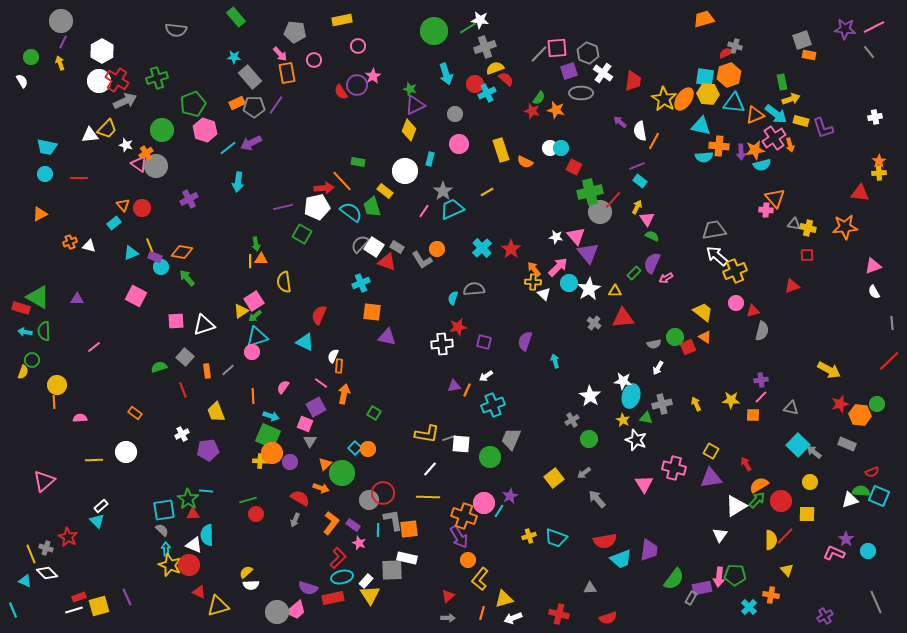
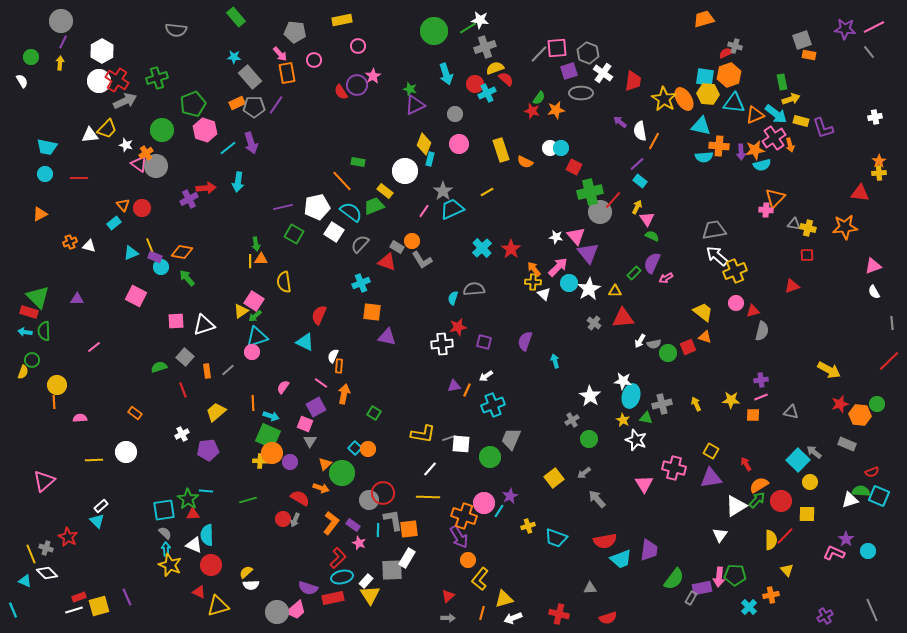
yellow arrow at (60, 63): rotated 24 degrees clockwise
orange ellipse at (684, 99): rotated 65 degrees counterclockwise
orange star at (556, 110): rotated 24 degrees counterclockwise
yellow diamond at (409, 130): moved 15 px right, 14 px down
purple arrow at (251, 143): rotated 80 degrees counterclockwise
purple line at (637, 166): moved 2 px up; rotated 21 degrees counterclockwise
red arrow at (324, 188): moved 118 px left
orange triangle at (775, 198): rotated 25 degrees clockwise
green trapezoid at (372, 207): moved 2 px right, 1 px up; rotated 85 degrees clockwise
green square at (302, 234): moved 8 px left
white square at (374, 247): moved 40 px left, 15 px up
orange circle at (437, 249): moved 25 px left, 8 px up
green triangle at (38, 297): rotated 15 degrees clockwise
pink square at (254, 301): rotated 24 degrees counterclockwise
red rectangle at (21, 308): moved 8 px right, 4 px down
green circle at (675, 337): moved 7 px left, 16 px down
orange triangle at (705, 337): rotated 16 degrees counterclockwise
white arrow at (658, 368): moved 18 px left, 27 px up
orange line at (253, 396): moved 7 px down
pink line at (761, 397): rotated 24 degrees clockwise
gray triangle at (791, 408): moved 4 px down
yellow trapezoid at (216, 412): rotated 70 degrees clockwise
yellow L-shape at (427, 434): moved 4 px left
cyan square at (798, 445): moved 15 px down
red circle at (256, 514): moved 27 px right, 5 px down
gray semicircle at (162, 530): moved 3 px right, 3 px down
yellow cross at (529, 536): moved 1 px left, 10 px up
white rectangle at (407, 558): rotated 72 degrees counterclockwise
red circle at (189, 565): moved 22 px right
orange cross at (771, 595): rotated 21 degrees counterclockwise
gray line at (876, 602): moved 4 px left, 8 px down
